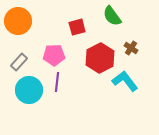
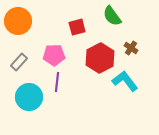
cyan circle: moved 7 px down
